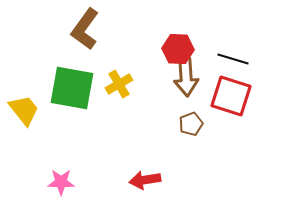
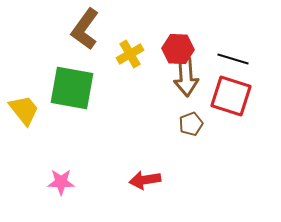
yellow cross: moved 11 px right, 30 px up
